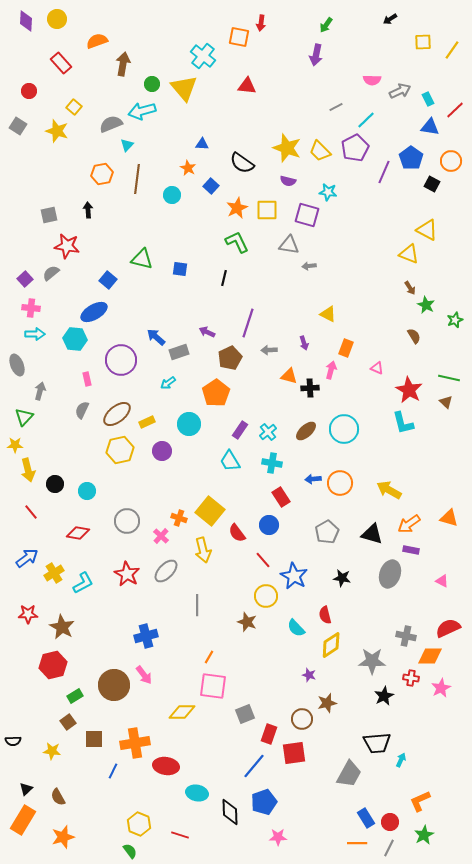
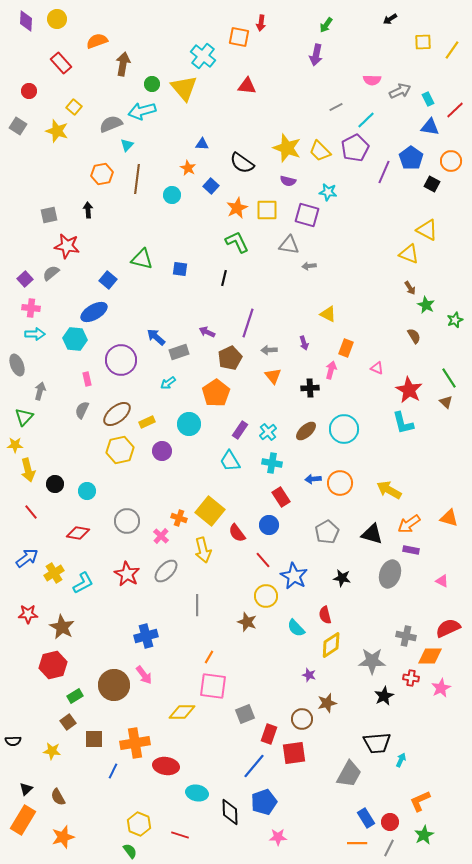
orange triangle at (289, 376): moved 16 px left; rotated 36 degrees clockwise
green line at (449, 378): rotated 45 degrees clockwise
